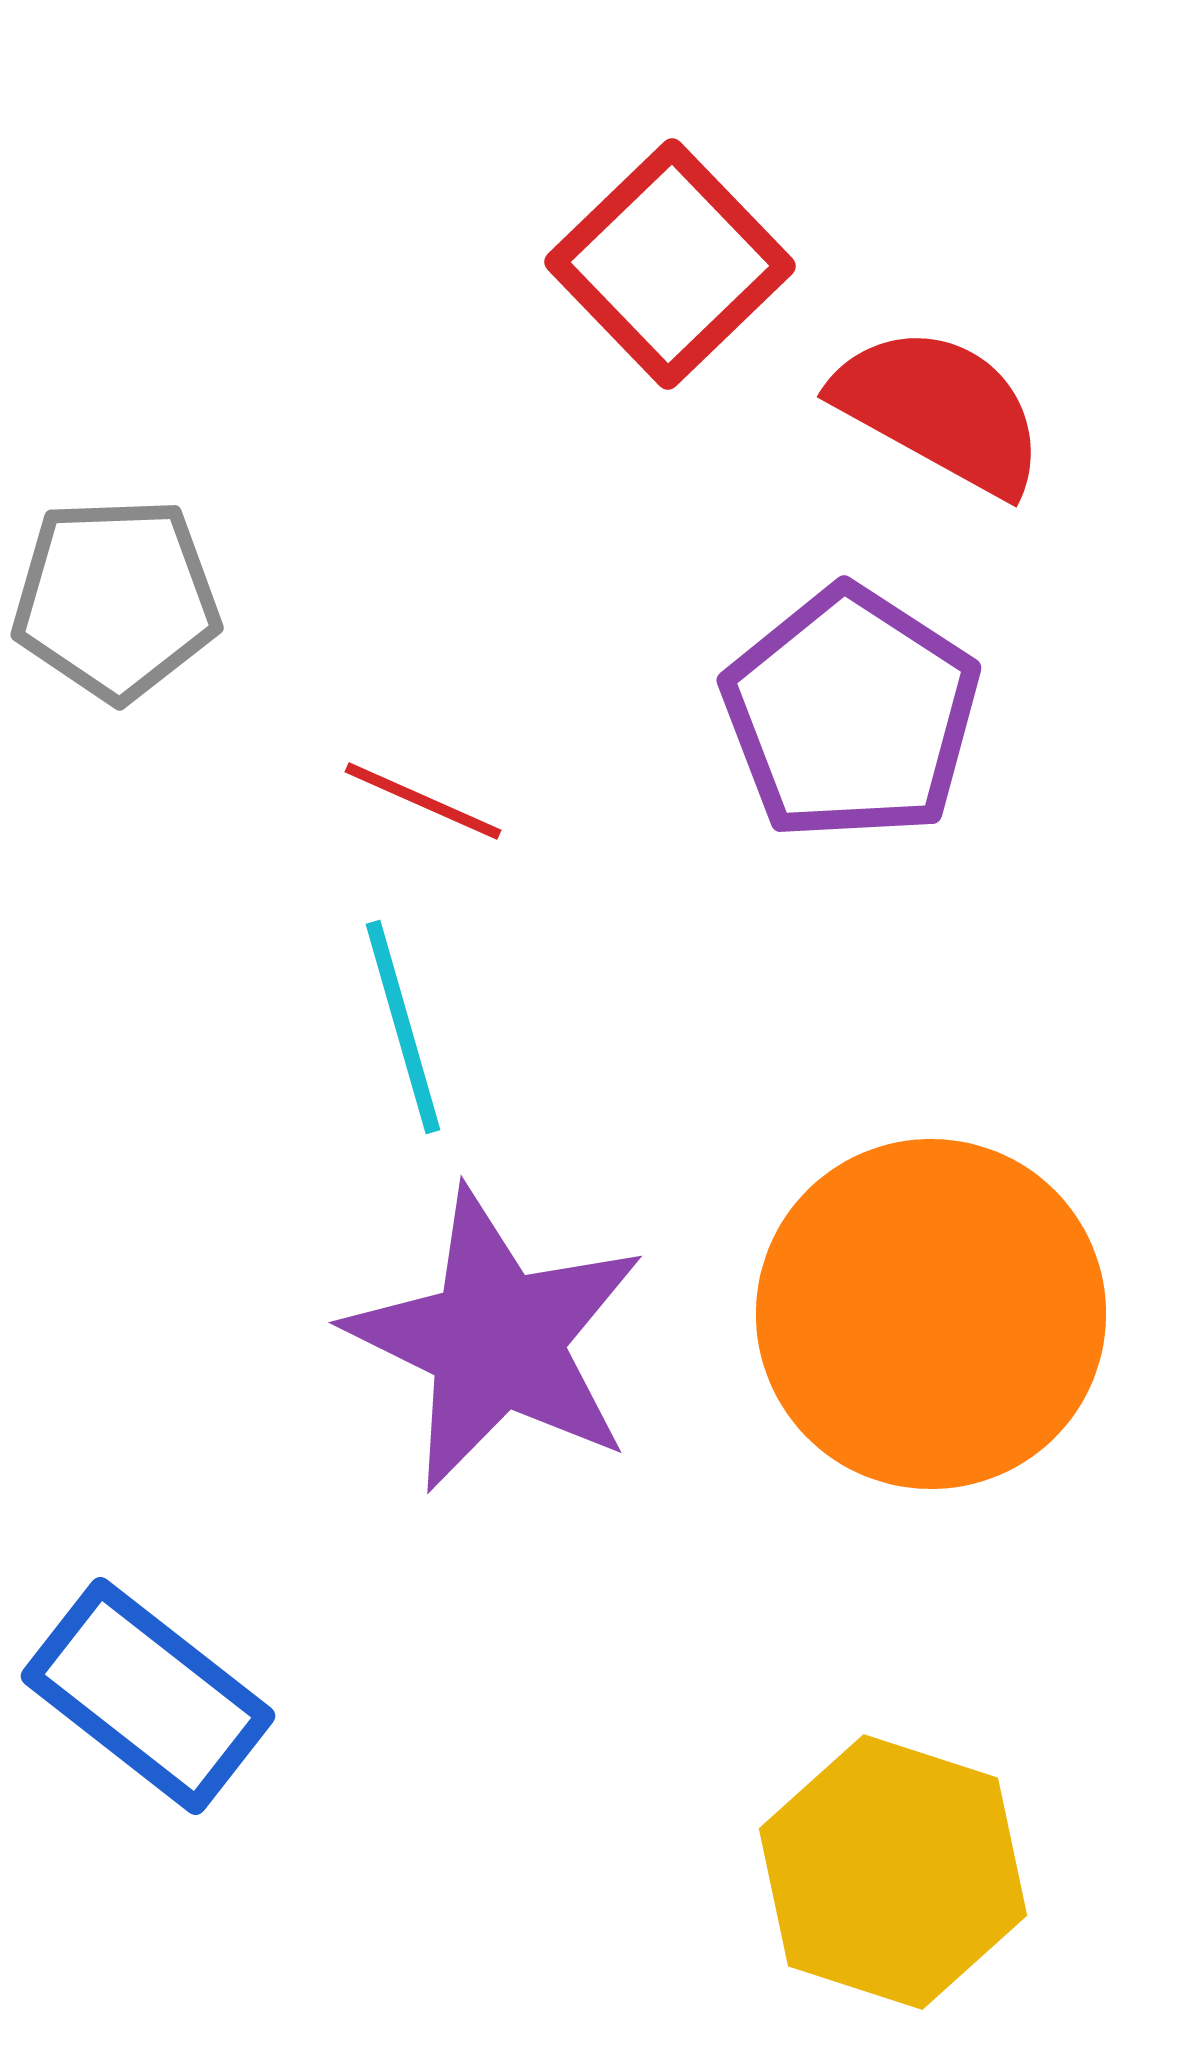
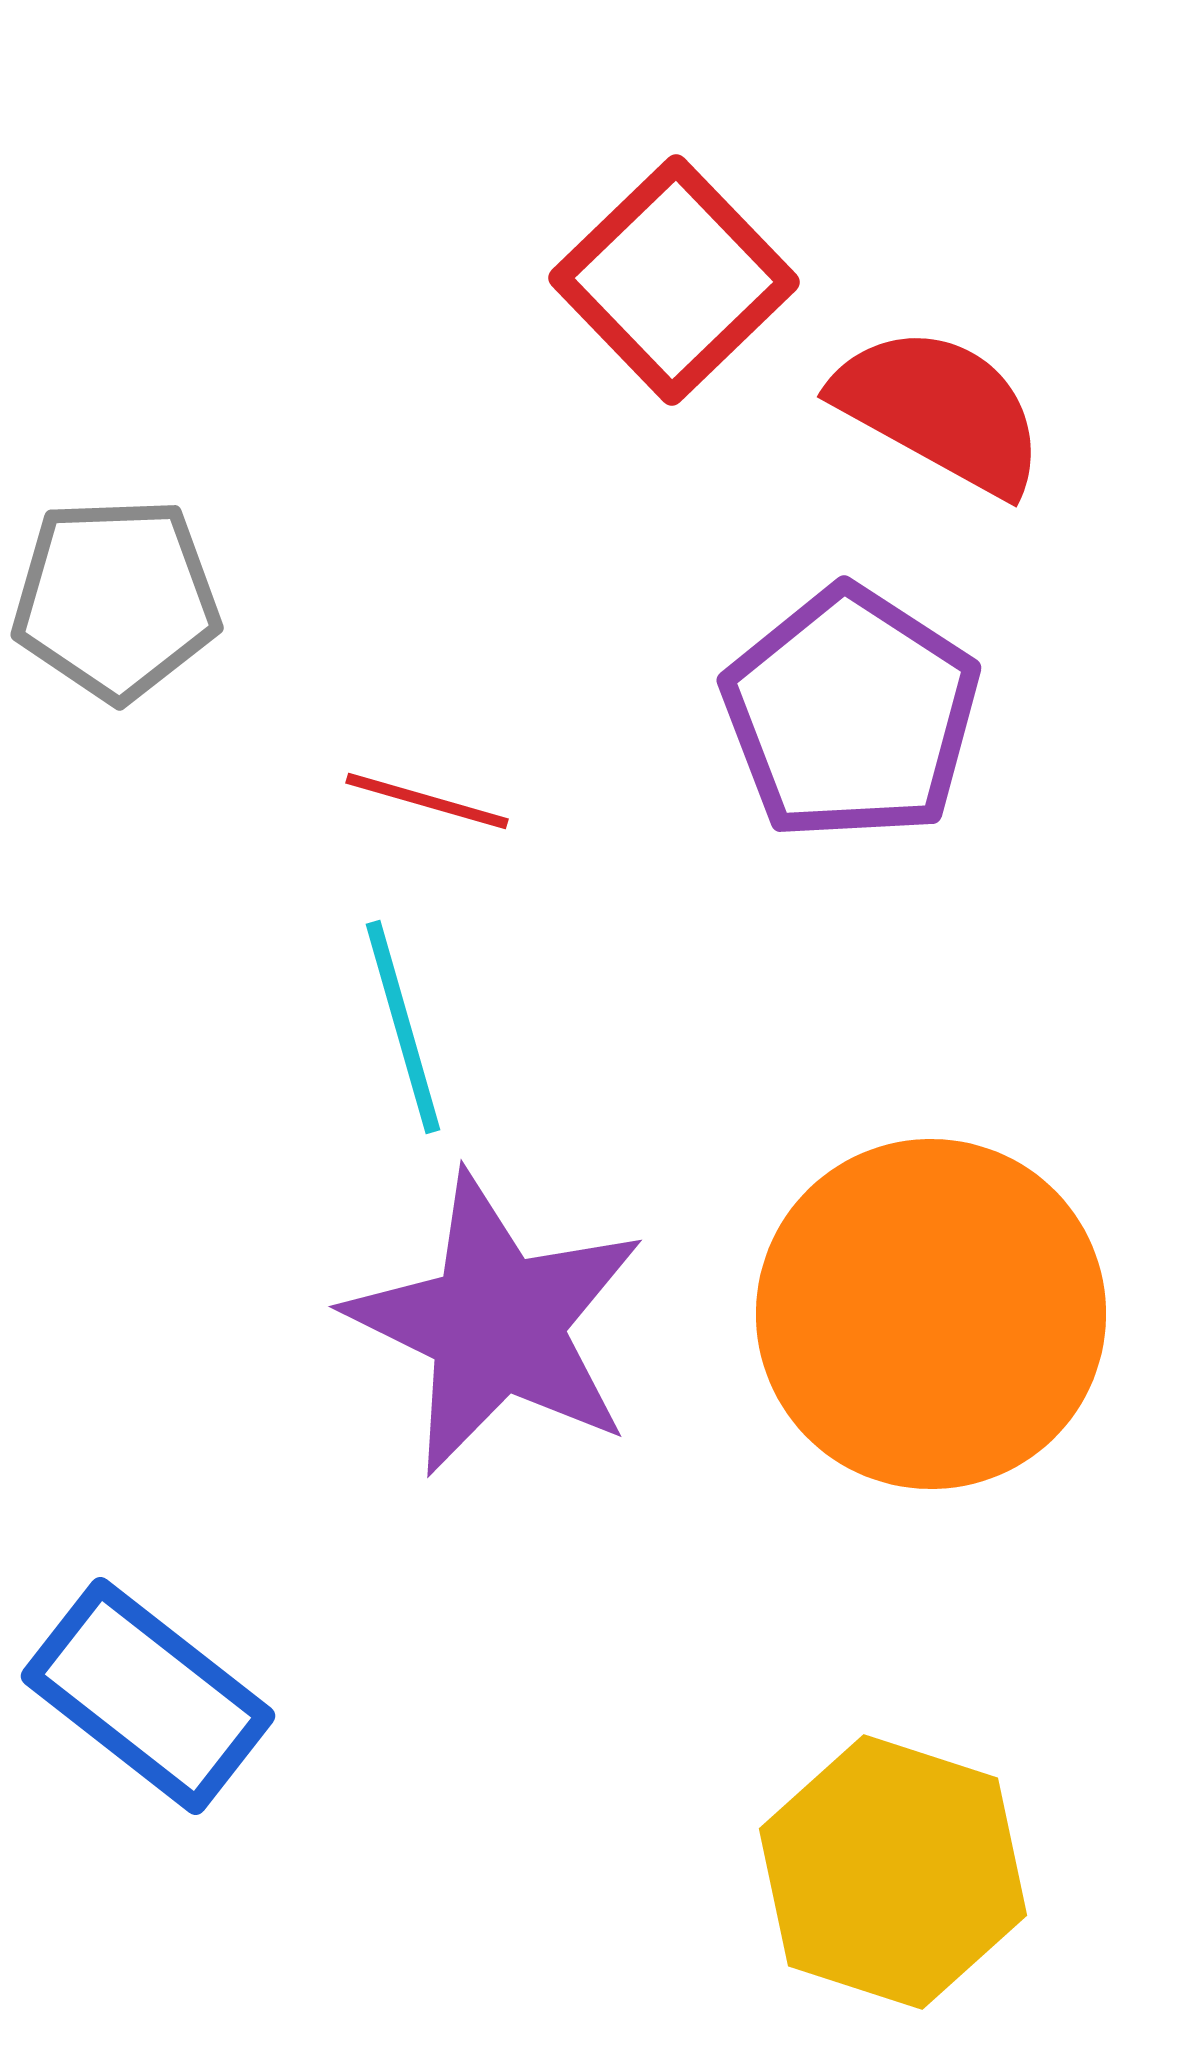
red square: moved 4 px right, 16 px down
red line: moved 4 px right; rotated 8 degrees counterclockwise
purple star: moved 16 px up
